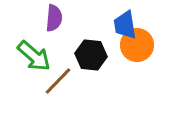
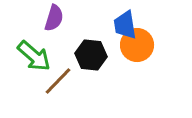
purple semicircle: rotated 12 degrees clockwise
